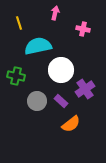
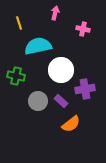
purple cross: rotated 24 degrees clockwise
gray circle: moved 1 px right
